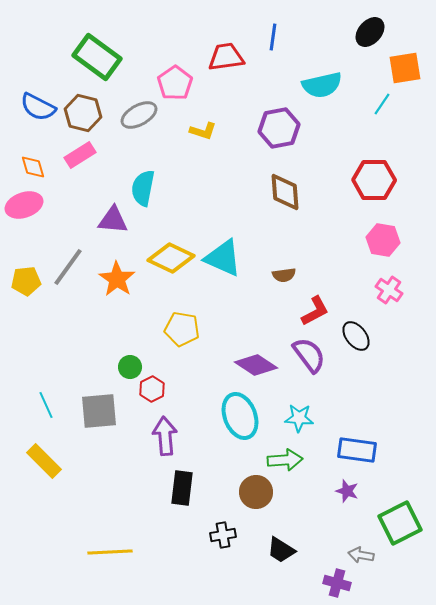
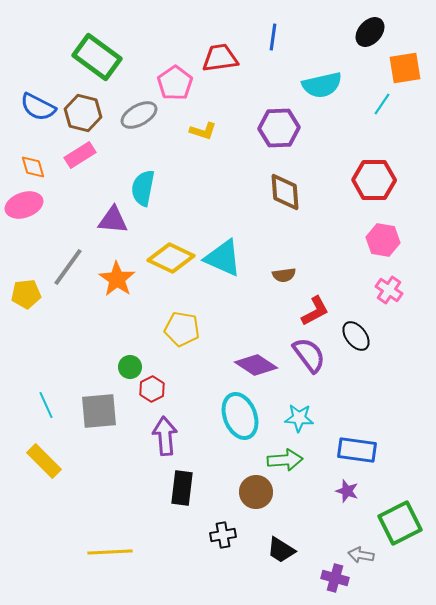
red trapezoid at (226, 57): moved 6 px left, 1 px down
purple hexagon at (279, 128): rotated 9 degrees clockwise
yellow pentagon at (26, 281): moved 13 px down
purple cross at (337, 583): moved 2 px left, 5 px up
